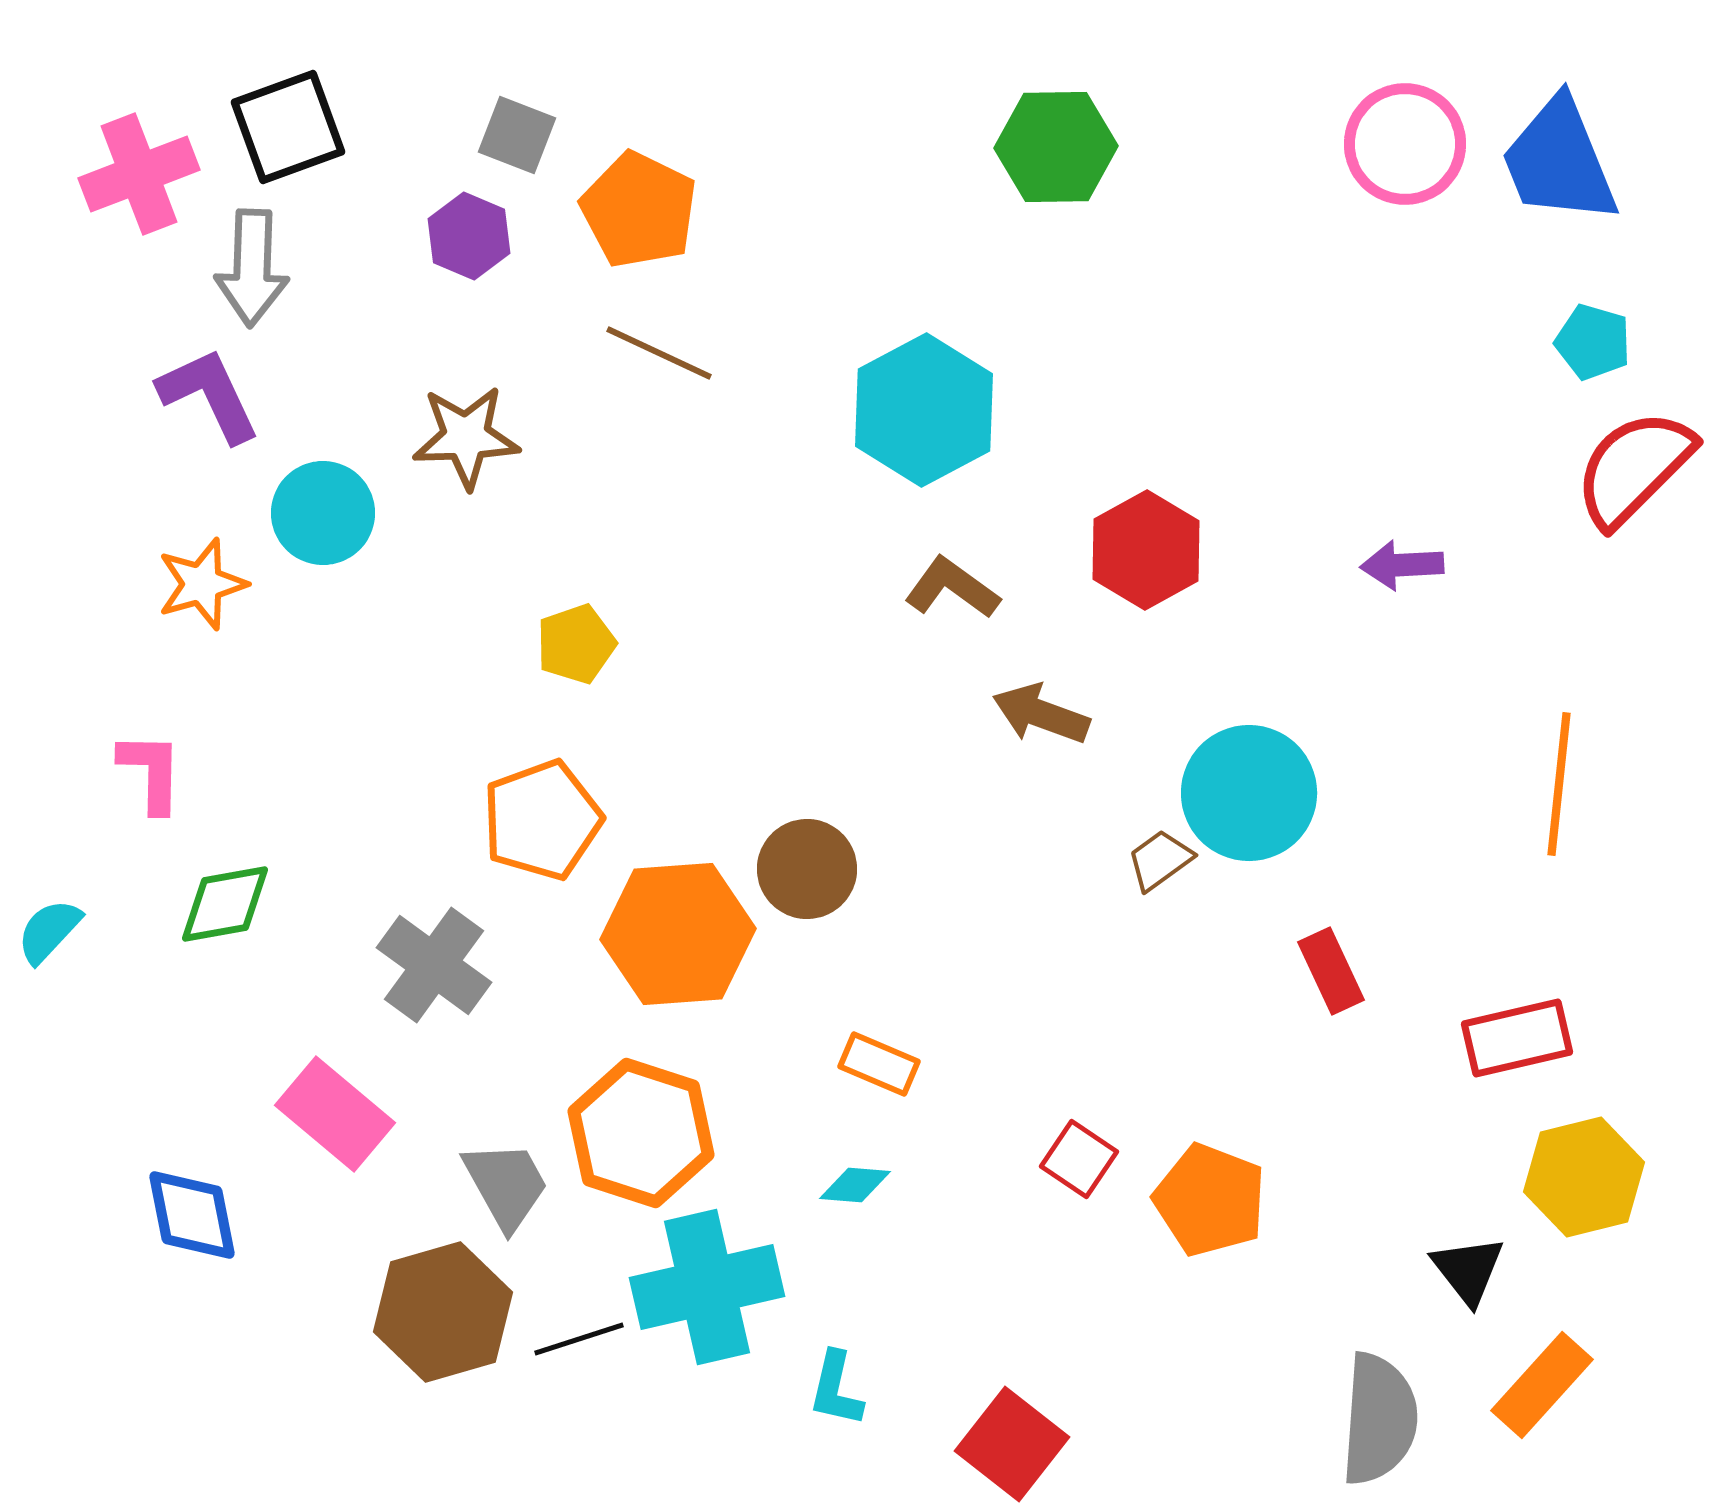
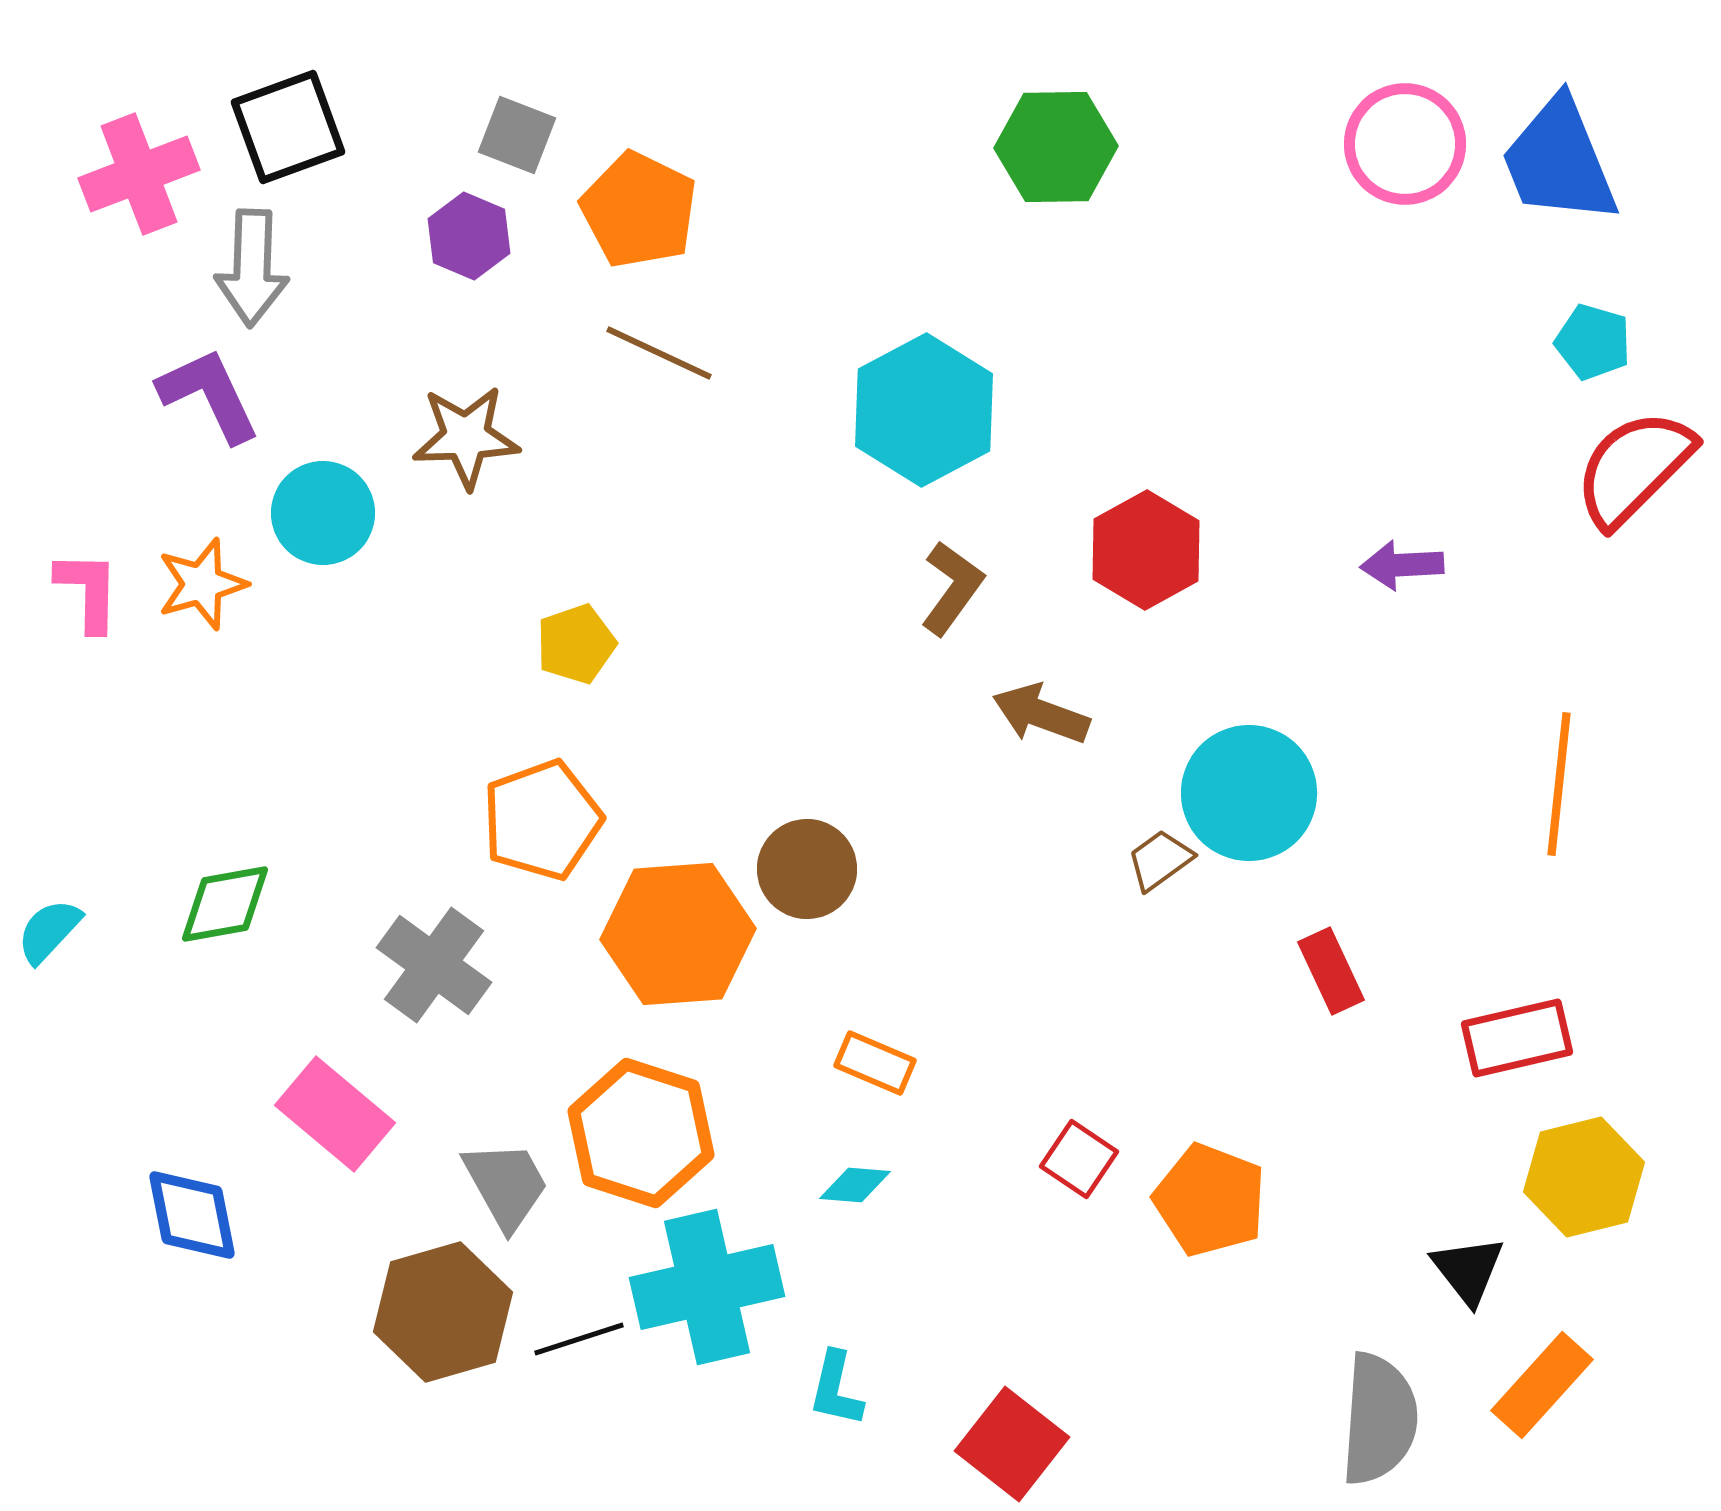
brown L-shape at (952, 588): rotated 90 degrees clockwise
pink L-shape at (151, 772): moved 63 px left, 181 px up
orange rectangle at (879, 1064): moved 4 px left, 1 px up
